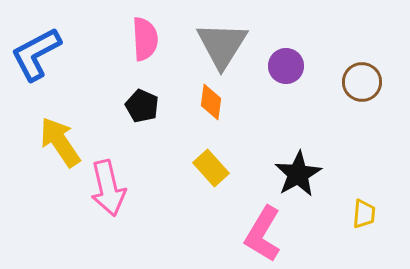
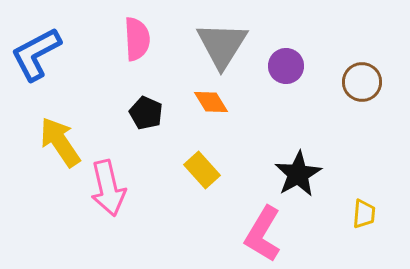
pink semicircle: moved 8 px left
orange diamond: rotated 39 degrees counterclockwise
black pentagon: moved 4 px right, 7 px down
yellow rectangle: moved 9 px left, 2 px down
